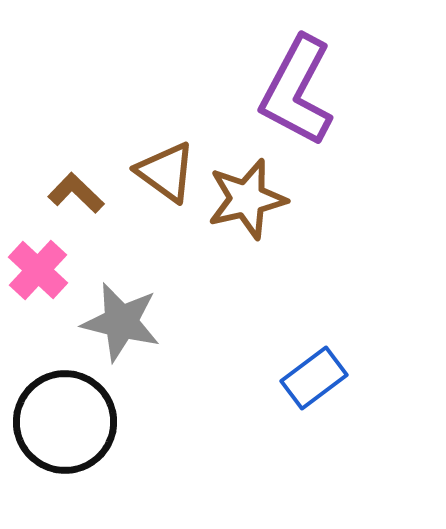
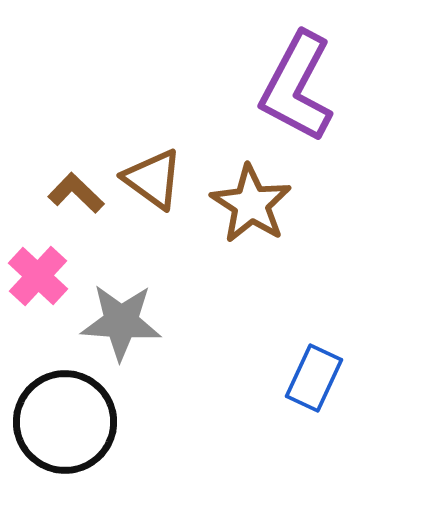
purple L-shape: moved 4 px up
brown triangle: moved 13 px left, 7 px down
brown star: moved 4 px right, 5 px down; rotated 26 degrees counterclockwise
pink cross: moved 6 px down
gray star: rotated 10 degrees counterclockwise
blue rectangle: rotated 28 degrees counterclockwise
